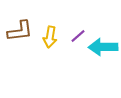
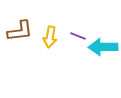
purple line: rotated 63 degrees clockwise
